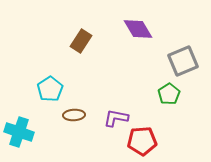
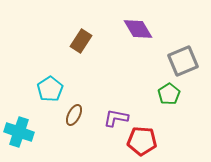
brown ellipse: rotated 60 degrees counterclockwise
red pentagon: rotated 8 degrees clockwise
